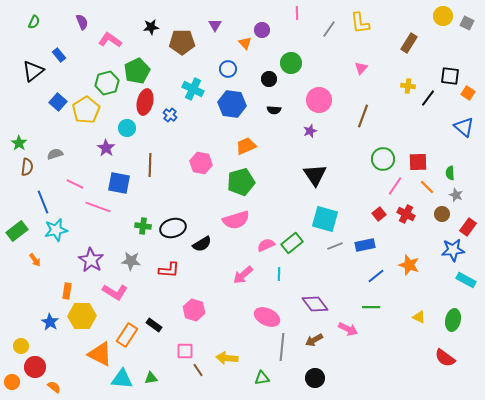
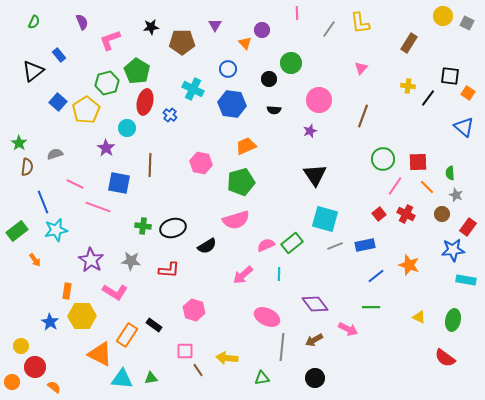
pink L-shape at (110, 40): rotated 55 degrees counterclockwise
green pentagon at (137, 71): rotated 15 degrees counterclockwise
black semicircle at (202, 244): moved 5 px right, 2 px down
cyan rectangle at (466, 280): rotated 18 degrees counterclockwise
